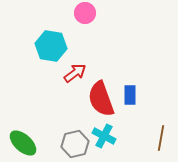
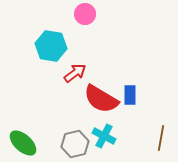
pink circle: moved 1 px down
red semicircle: rotated 39 degrees counterclockwise
